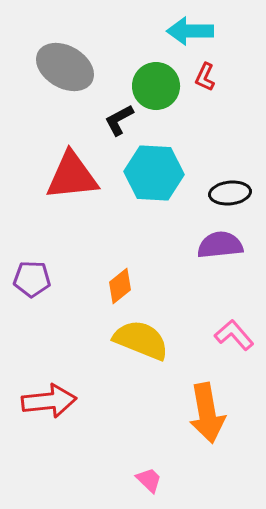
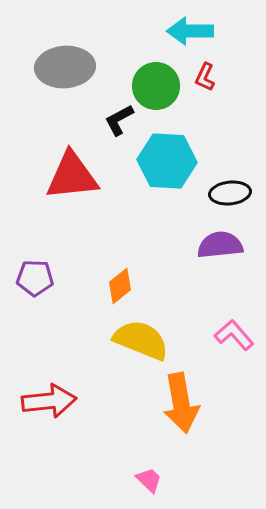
gray ellipse: rotated 34 degrees counterclockwise
cyan hexagon: moved 13 px right, 12 px up
purple pentagon: moved 3 px right, 1 px up
orange arrow: moved 26 px left, 10 px up
